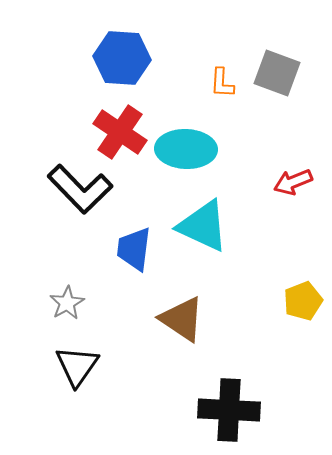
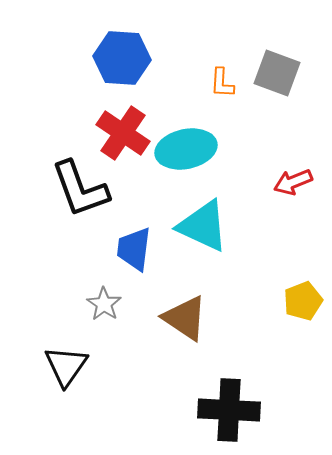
red cross: moved 3 px right, 1 px down
cyan ellipse: rotated 14 degrees counterclockwise
black L-shape: rotated 24 degrees clockwise
gray star: moved 37 px right, 1 px down; rotated 8 degrees counterclockwise
brown triangle: moved 3 px right, 1 px up
black triangle: moved 11 px left
